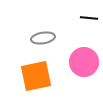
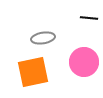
orange square: moved 3 px left, 4 px up
